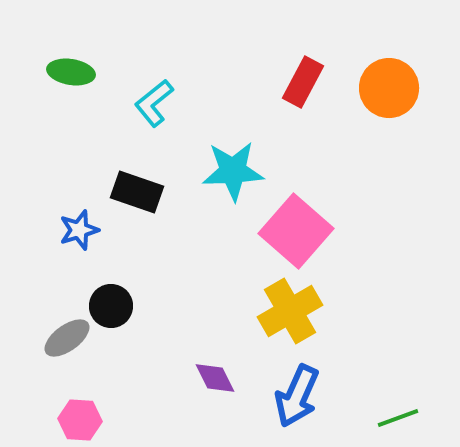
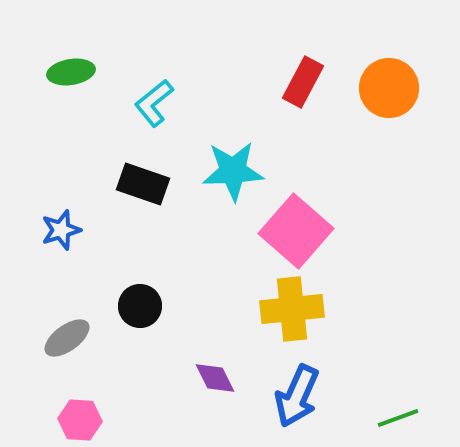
green ellipse: rotated 18 degrees counterclockwise
black rectangle: moved 6 px right, 8 px up
blue star: moved 18 px left
black circle: moved 29 px right
yellow cross: moved 2 px right, 2 px up; rotated 24 degrees clockwise
